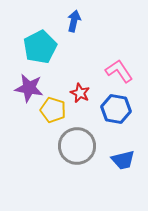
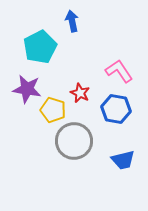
blue arrow: moved 2 px left; rotated 25 degrees counterclockwise
purple star: moved 2 px left, 1 px down
gray circle: moved 3 px left, 5 px up
